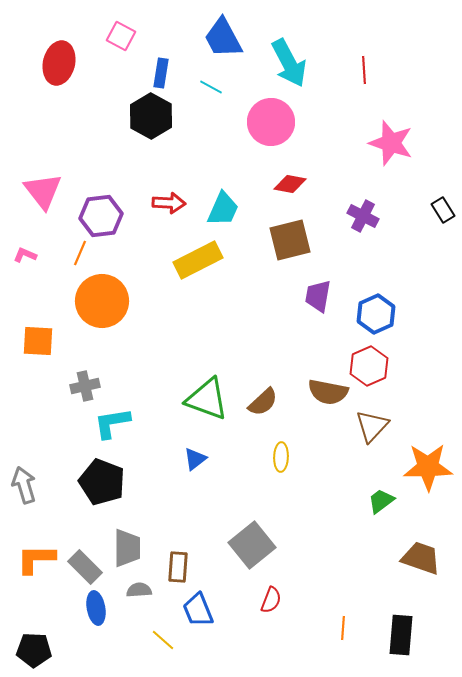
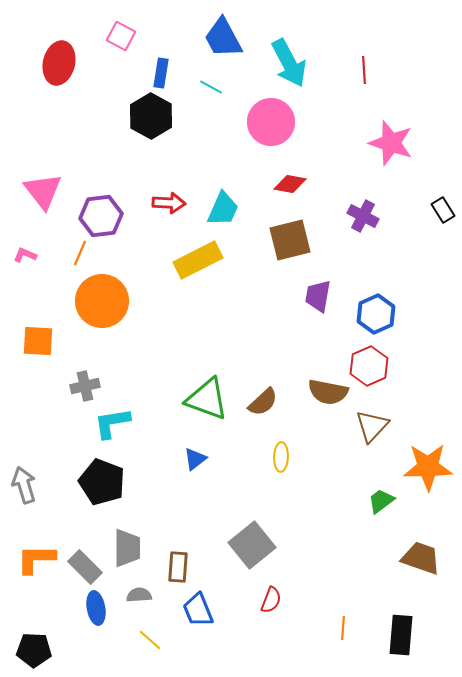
gray semicircle at (139, 590): moved 5 px down
yellow line at (163, 640): moved 13 px left
